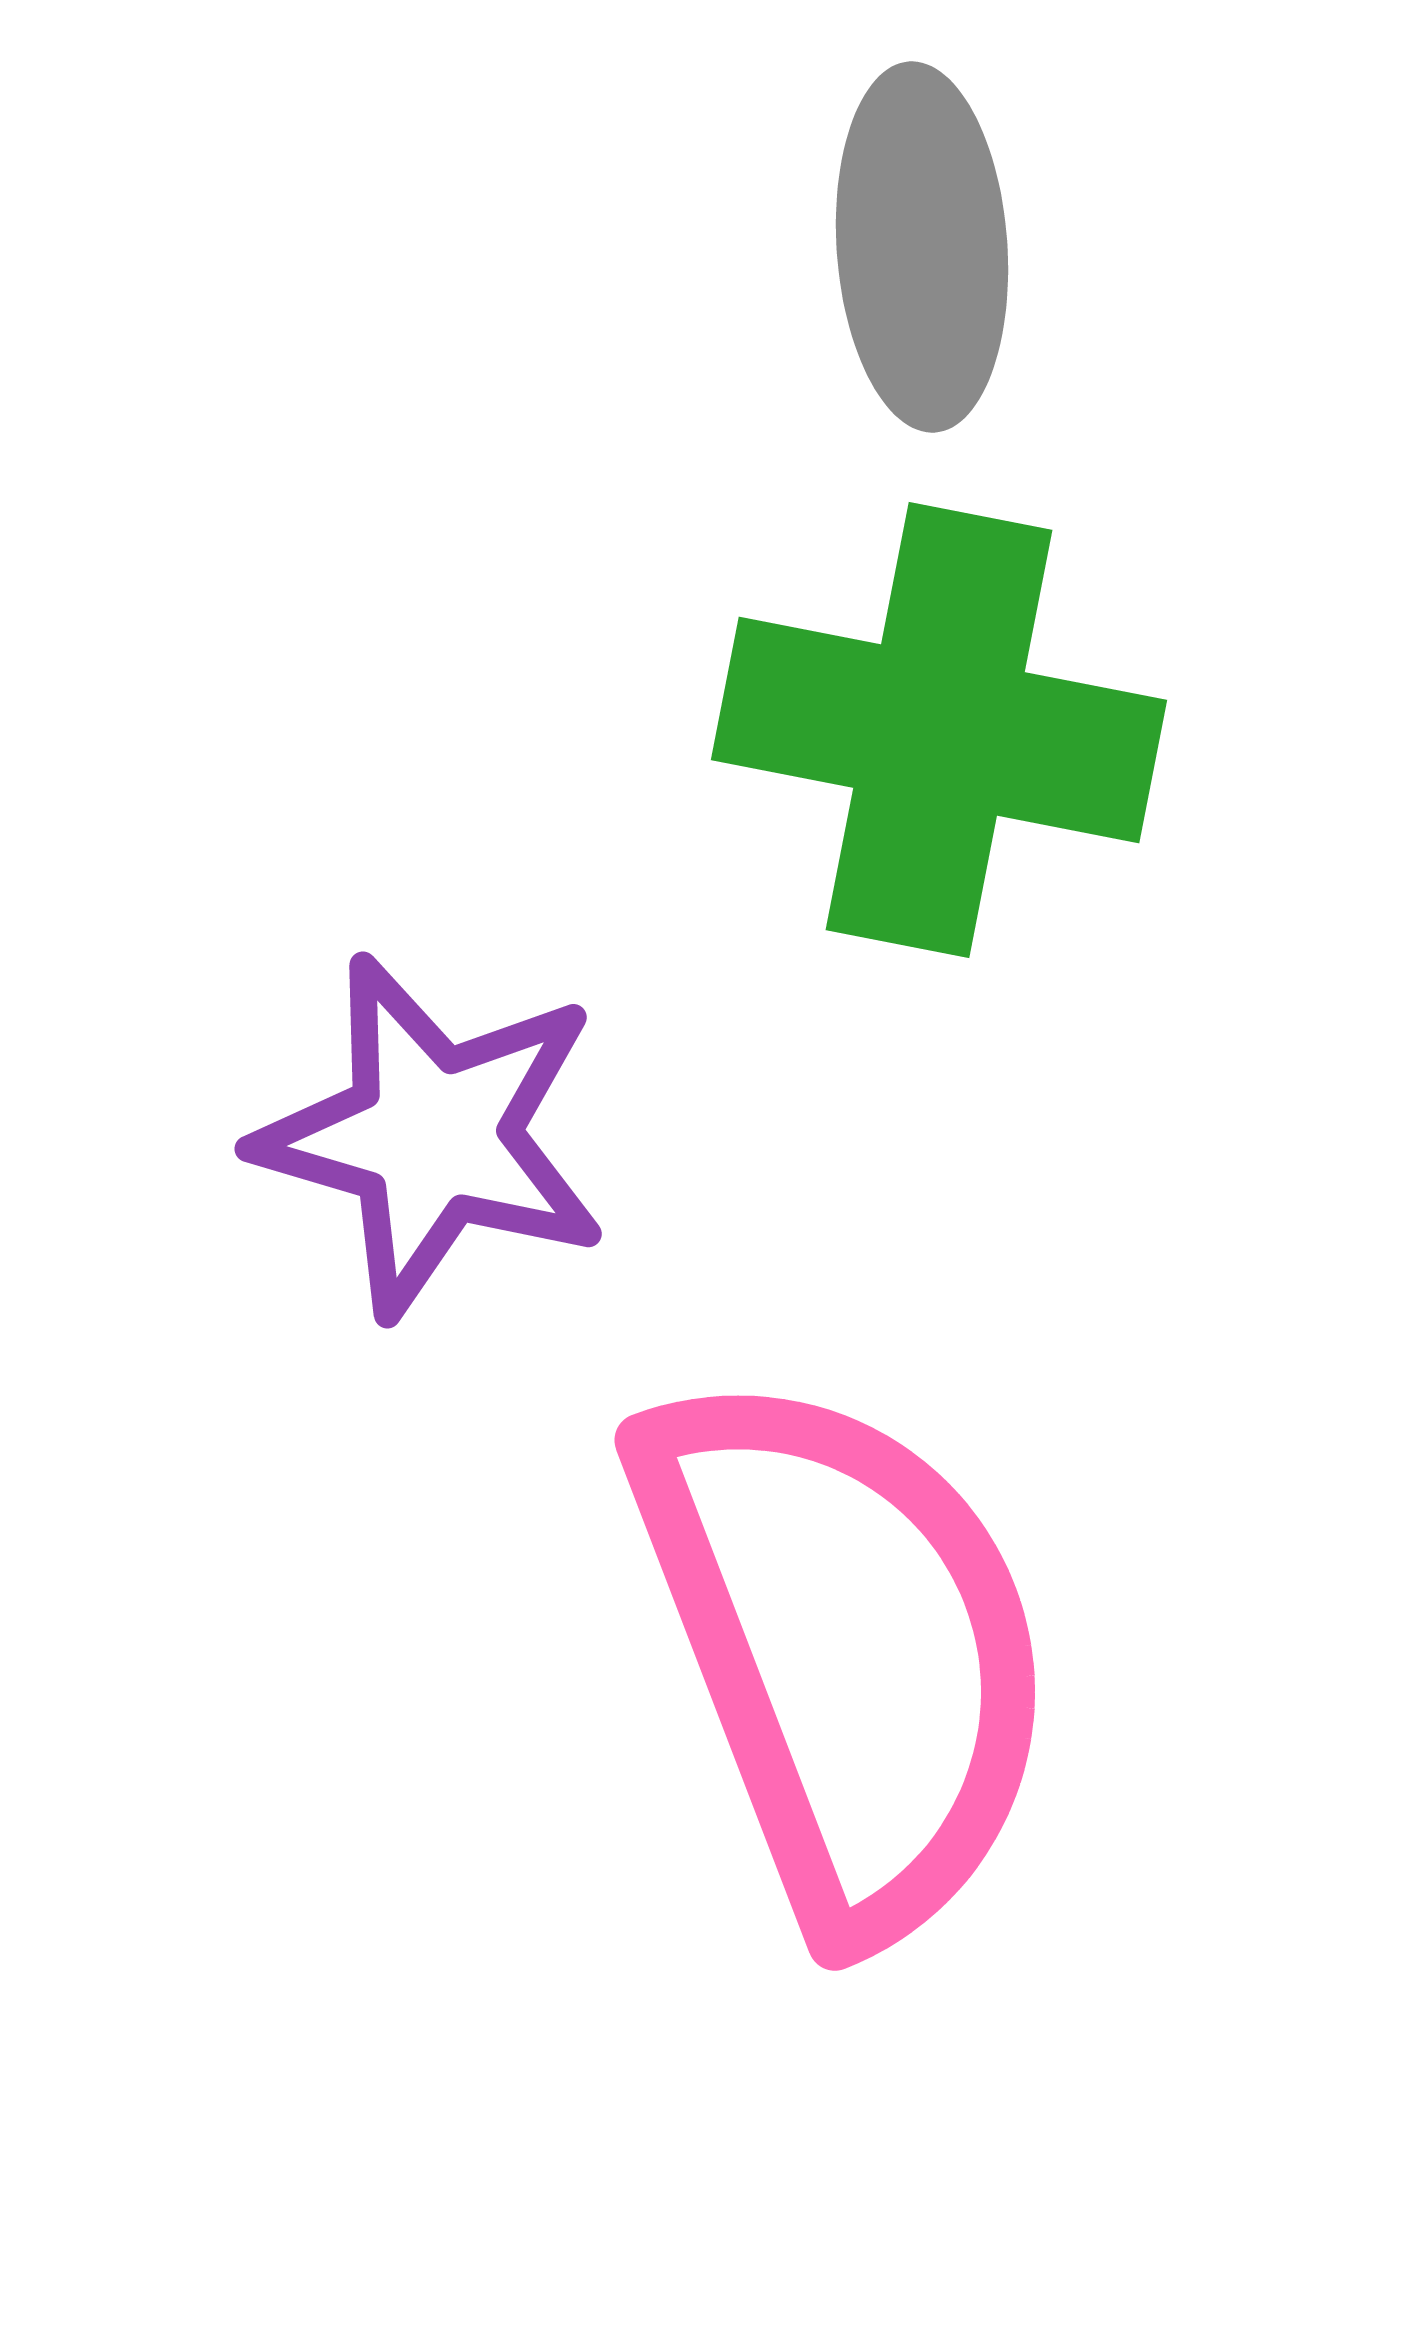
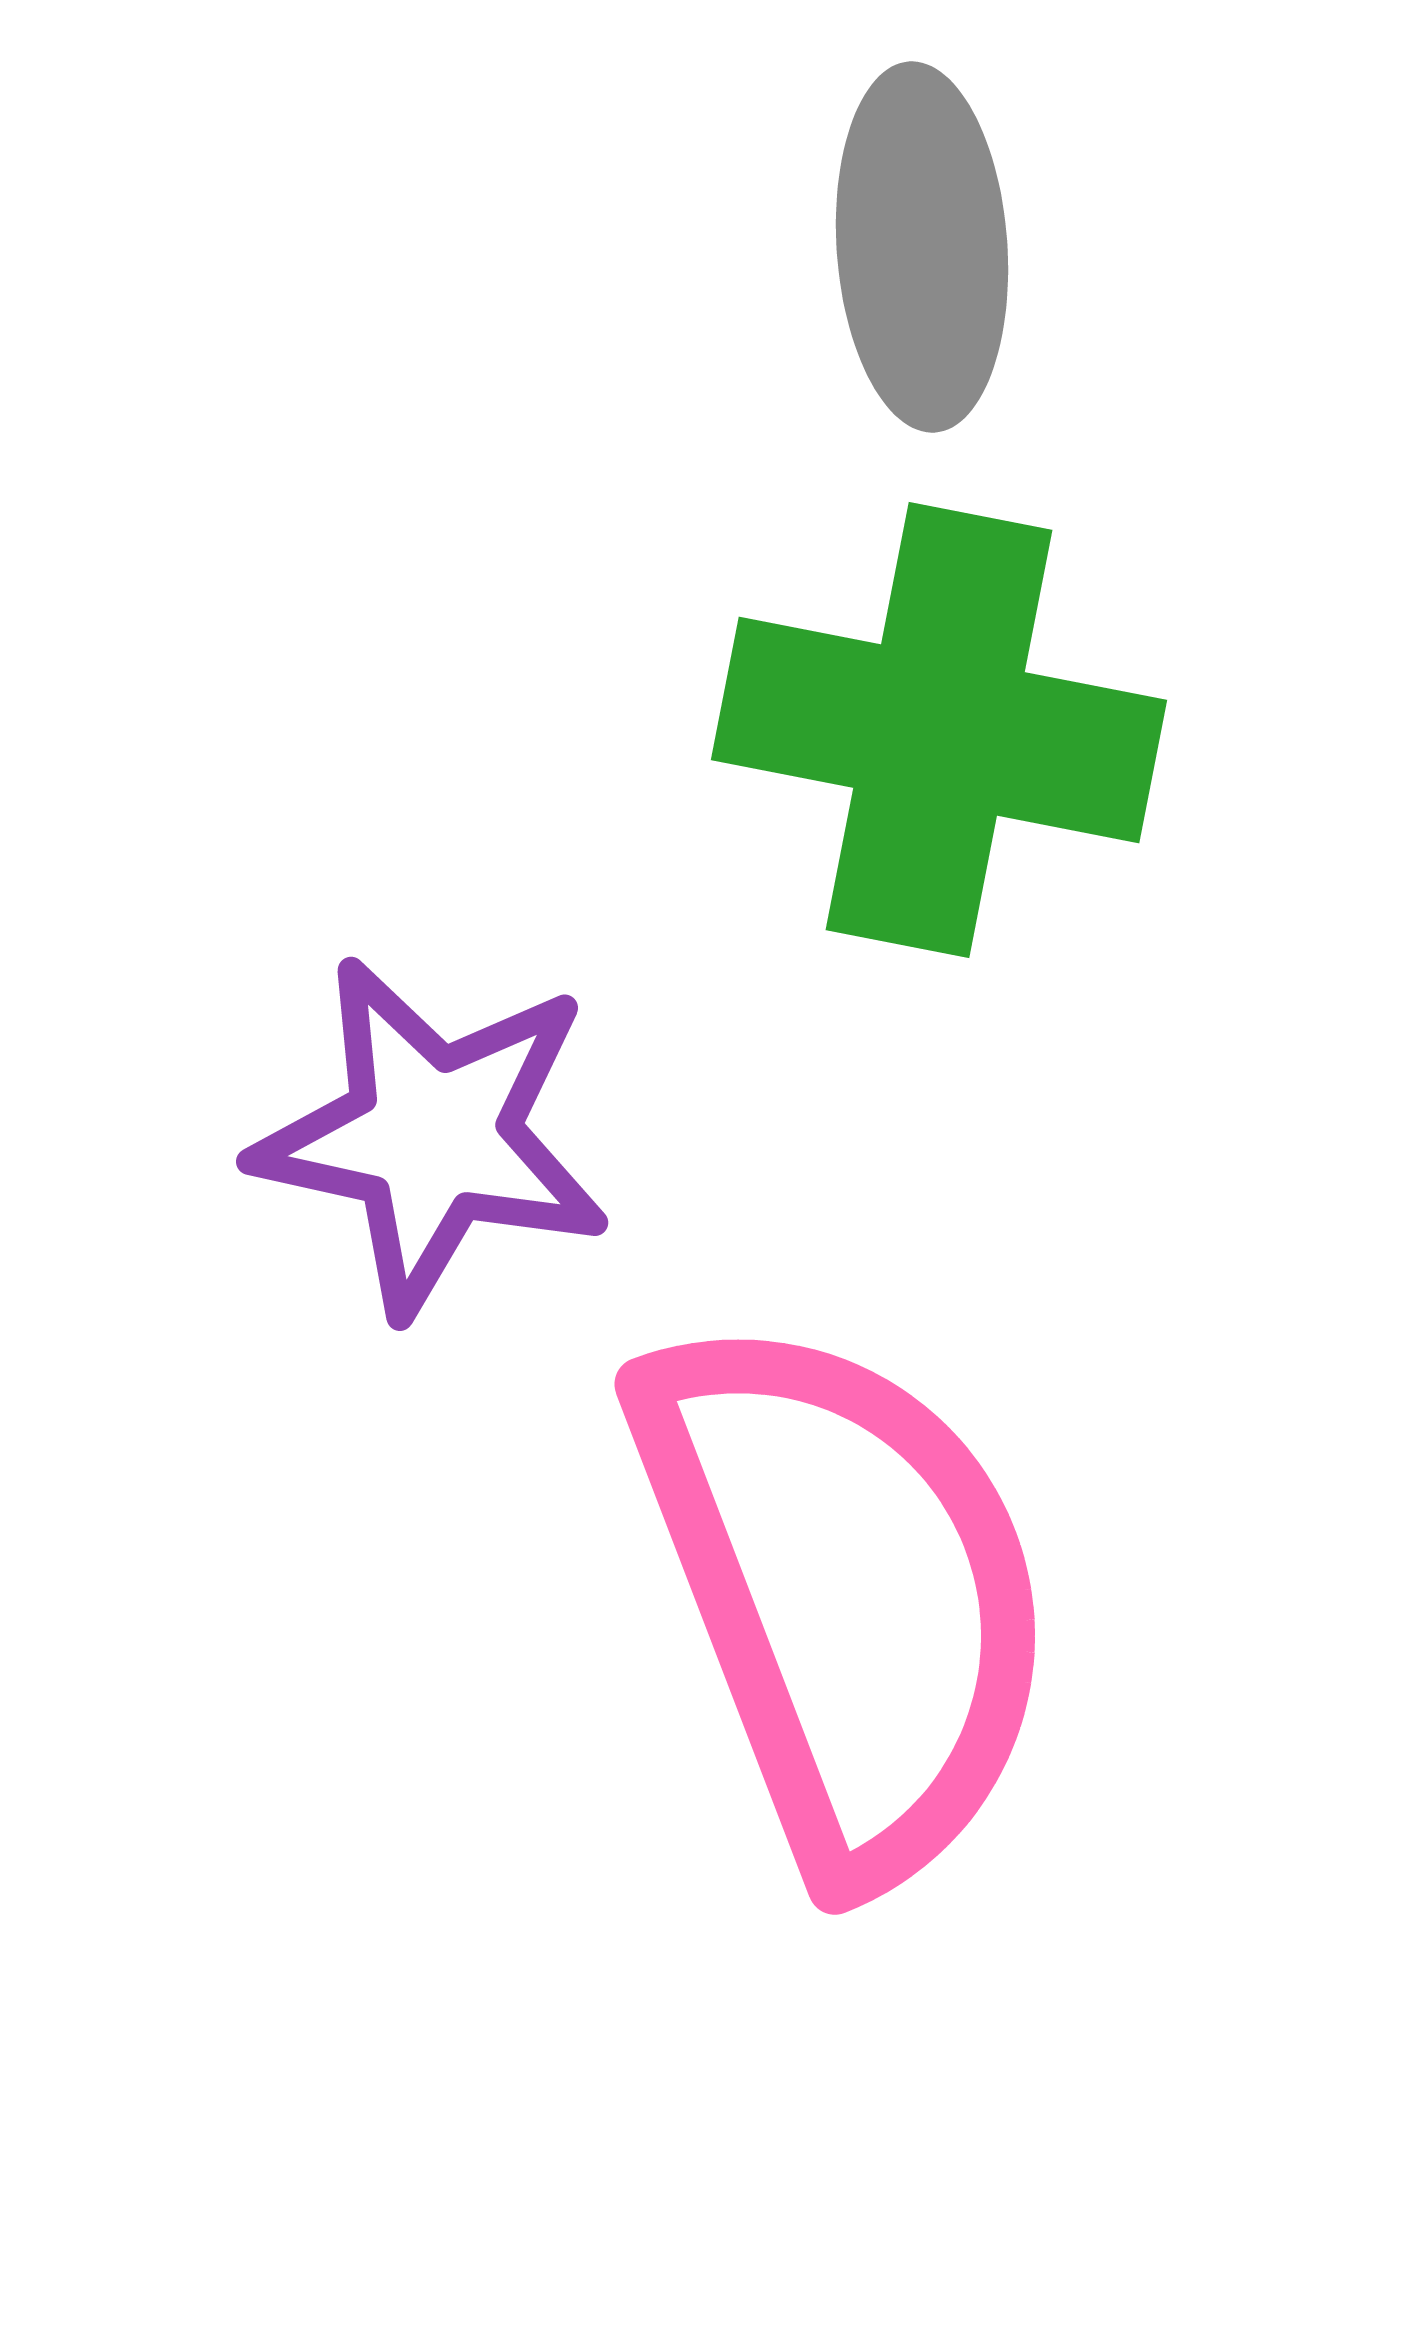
purple star: rotated 4 degrees counterclockwise
pink semicircle: moved 56 px up
